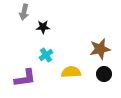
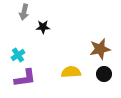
cyan cross: moved 28 px left
